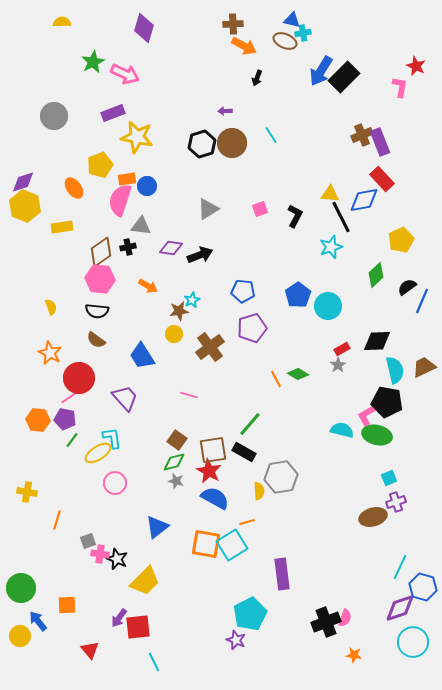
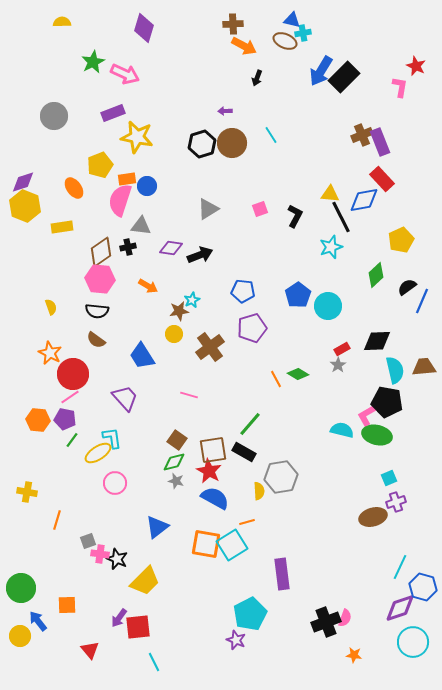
brown trapezoid at (424, 367): rotated 20 degrees clockwise
red circle at (79, 378): moved 6 px left, 4 px up
